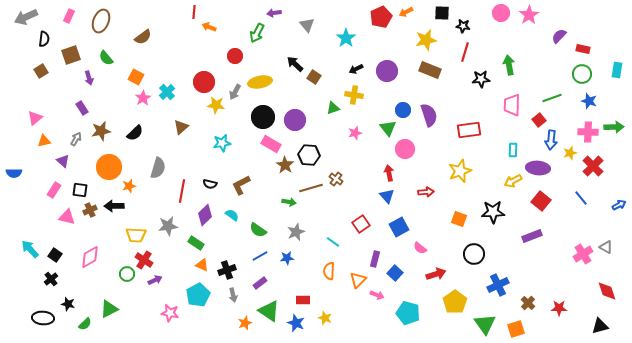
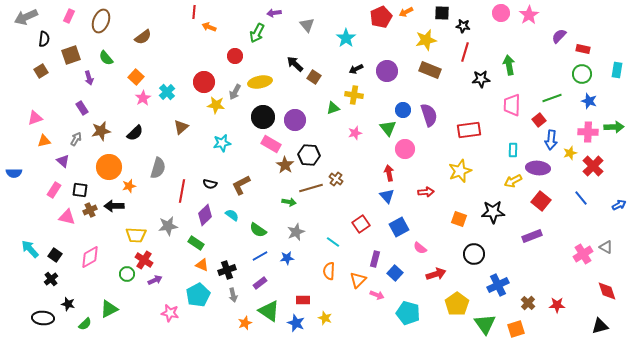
orange square at (136, 77): rotated 14 degrees clockwise
pink triangle at (35, 118): rotated 21 degrees clockwise
yellow pentagon at (455, 302): moved 2 px right, 2 px down
red star at (559, 308): moved 2 px left, 3 px up
